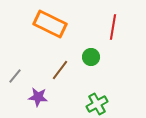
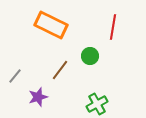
orange rectangle: moved 1 px right, 1 px down
green circle: moved 1 px left, 1 px up
purple star: rotated 24 degrees counterclockwise
